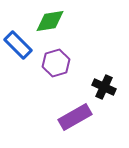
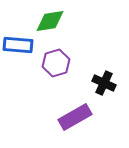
blue rectangle: rotated 40 degrees counterclockwise
black cross: moved 4 px up
